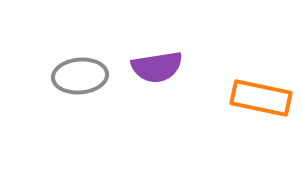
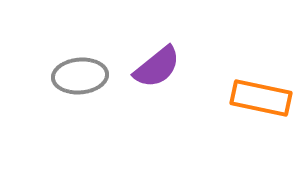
purple semicircle: rotated 30 degrees counterclockwise
